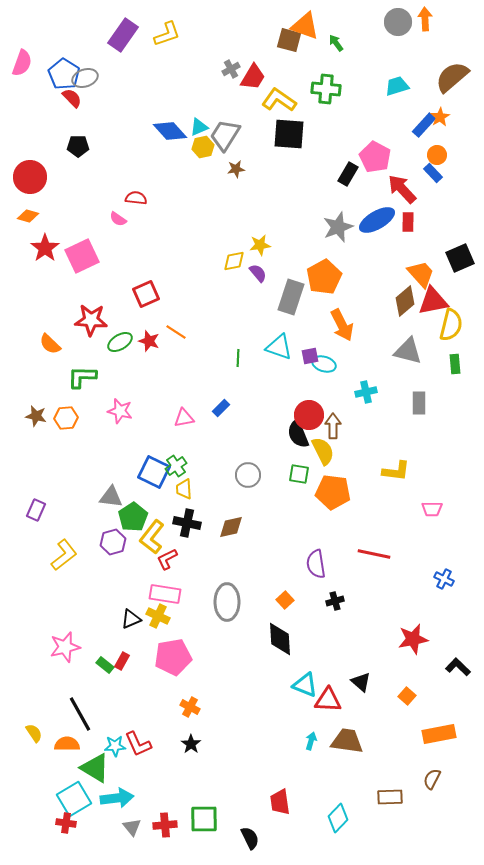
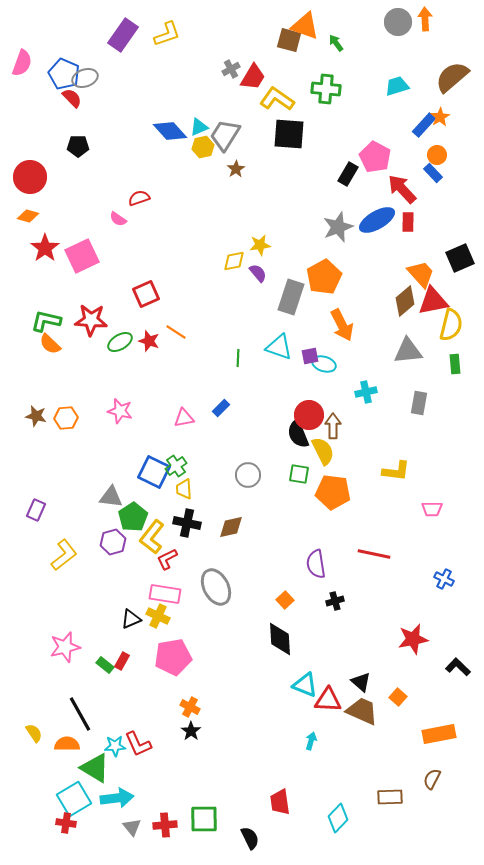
blue pentagon at (64, 74): rotated 8 degrees counterclockwise
yellow L-shape at (279, 100): moved 2 px left, 1 px up
brown star at (236, 169): rotated 24 degrees counterclockwise
red semicircle at (136, 198): moved 3 px right; rotated 25 degrees counterclockwise
gray triangle at (408, 351): rotated 20 degrees counterclockwise
green L-shape at (82, 377): moved 36 px left, 56 px up; rotated 12 degrees clockwise
gray rectangle at (419, 403): rotated 10 degrees clockwise
gray ellipse at (227, 602): moved 11 px left, 15 px up; rotated 27 degrees counterclockwise
orange square at (407, 696): moved 9 px left, 1 px down
brown trapezoid at (347, 741): moved 15 px right, 30 px up; rotated 16 degrees clockwise
black star at (191, 744): moved 13 px up
